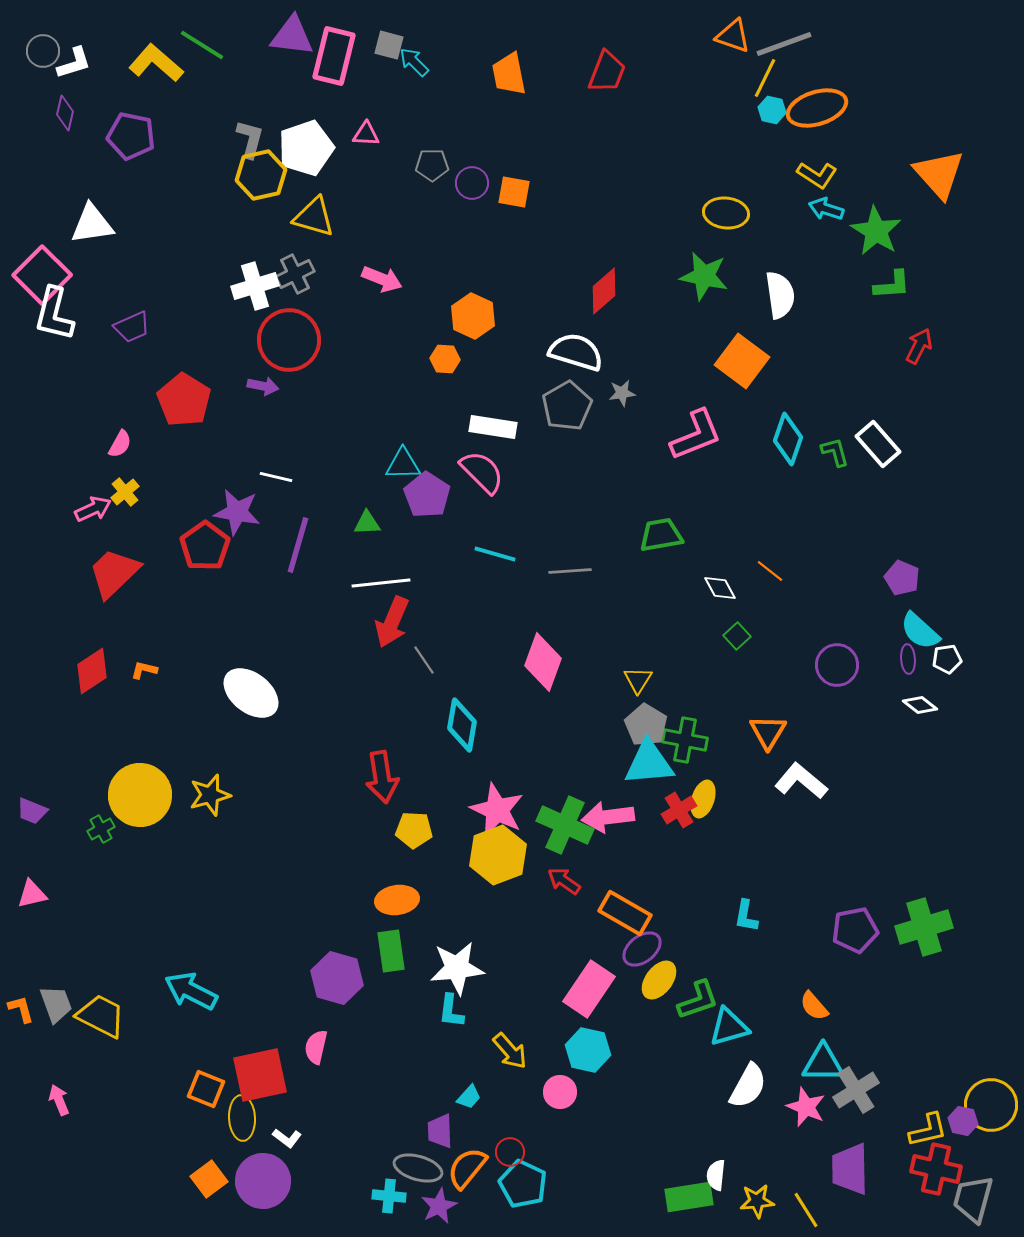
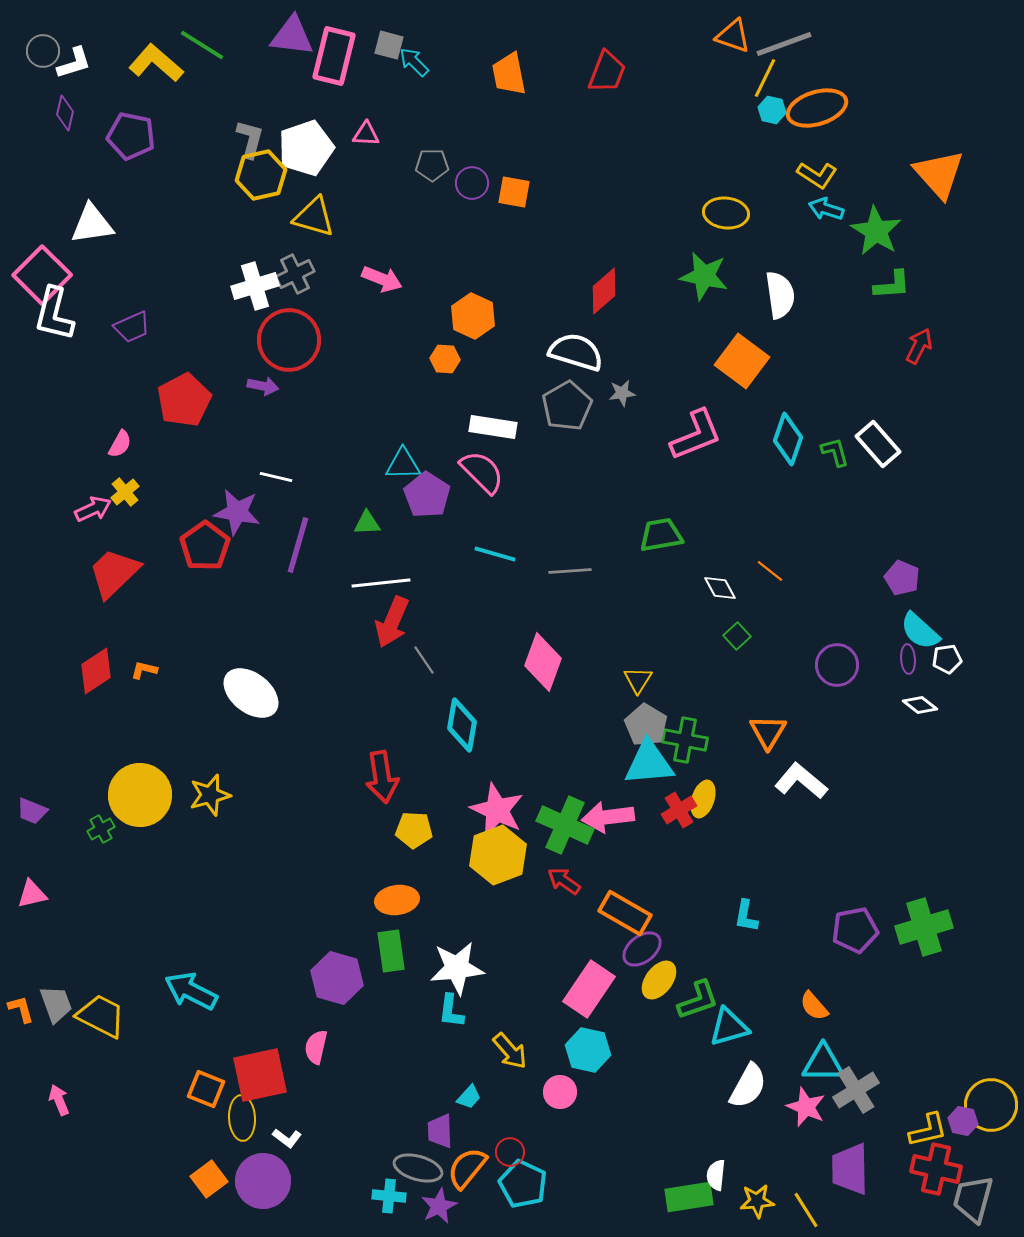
red pentagon at (184, 400): rotated 12 degrees clockwise
red diamond at (92, 671): moved 4 px right
